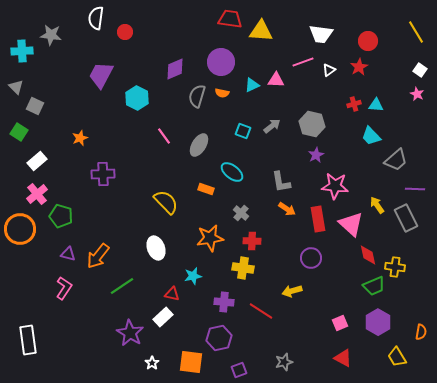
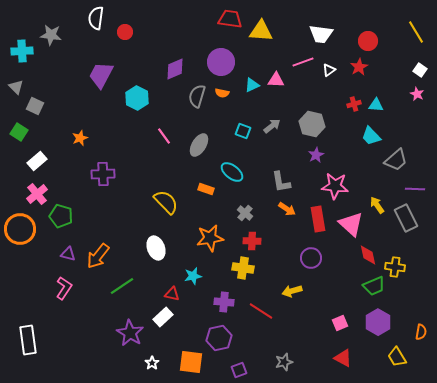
gray cross at (241, 213): moved 4 px right
